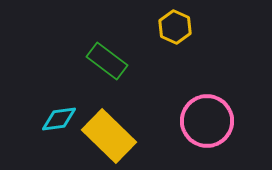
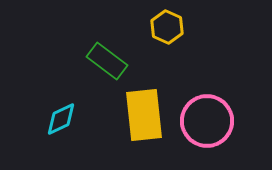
yellow hexagon: moved 8 px left
cyan diamond: moved 2 px right; rotated 18 degrees counterclockwise
yellow rectangle: moved 35 px right, 21 px up; rotated 40 degrees clockwise
